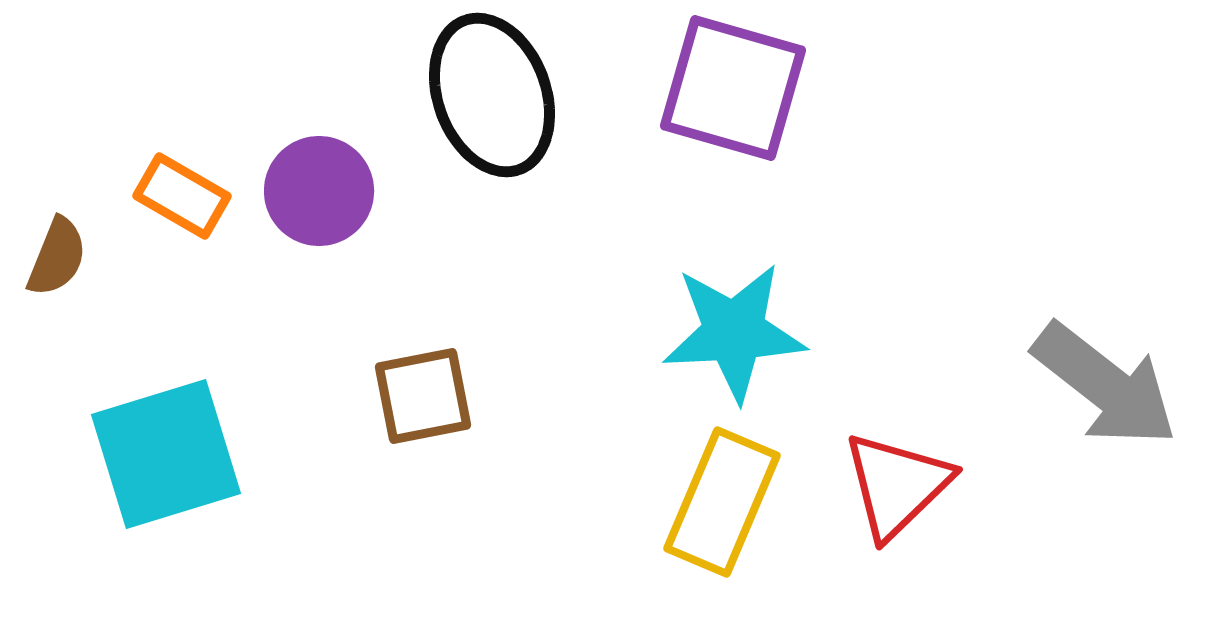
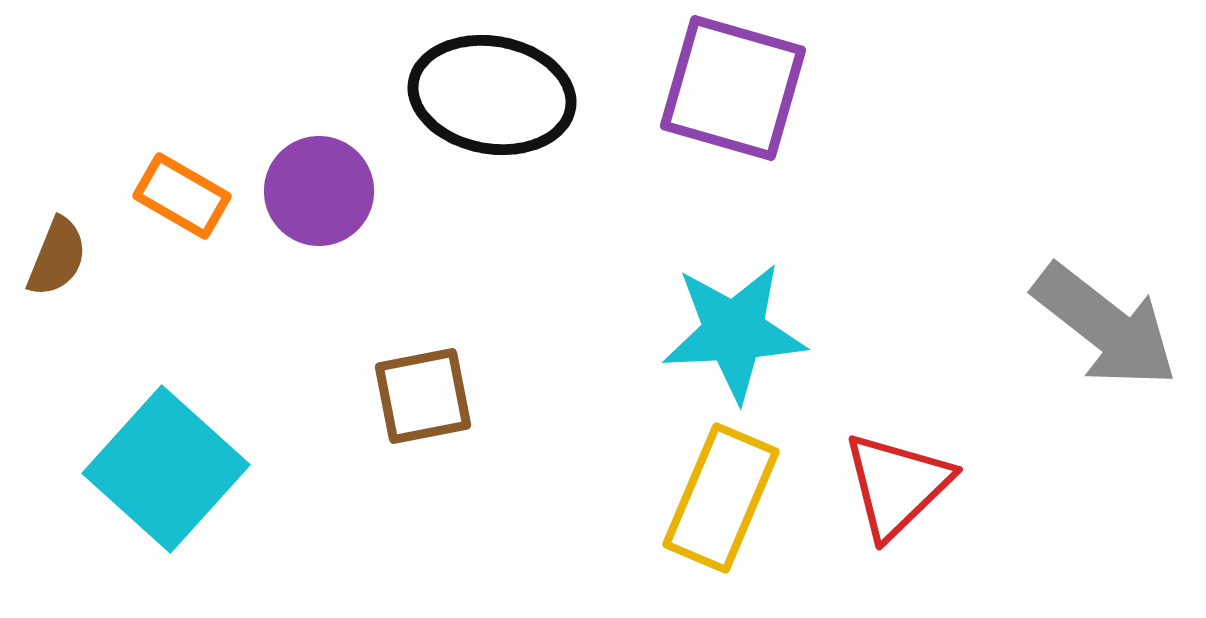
black ellipse: rotated 60 degrees counterclockwise
gray arrow: moved 59 px up
cyan square: moved 15 px down; rotated 31 degrees counterclockwise
yellow rectangle: moved 1 px left, 4 px up
